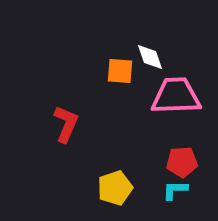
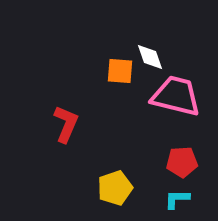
pink trapezoid: rotated 16 degrees clockwise
cyan L-shape: moved 2 px right, 9 px down
